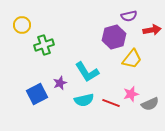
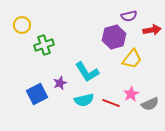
pink star: rotated 14 degrees counterclockwise
